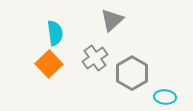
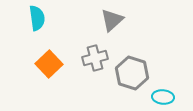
cyan semicircle: moved 18 px left, 15 px up
gray cross: rotated 20 degrees clockwise
gray hexagon: rotated 12 degrees counterclockwise
cyan ellipse: moved 2 px left
